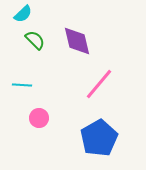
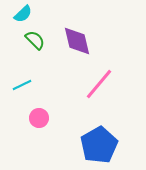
cyan line: rotated 30 degrees counterclockwise
blue pentagon: moved 7 px down
